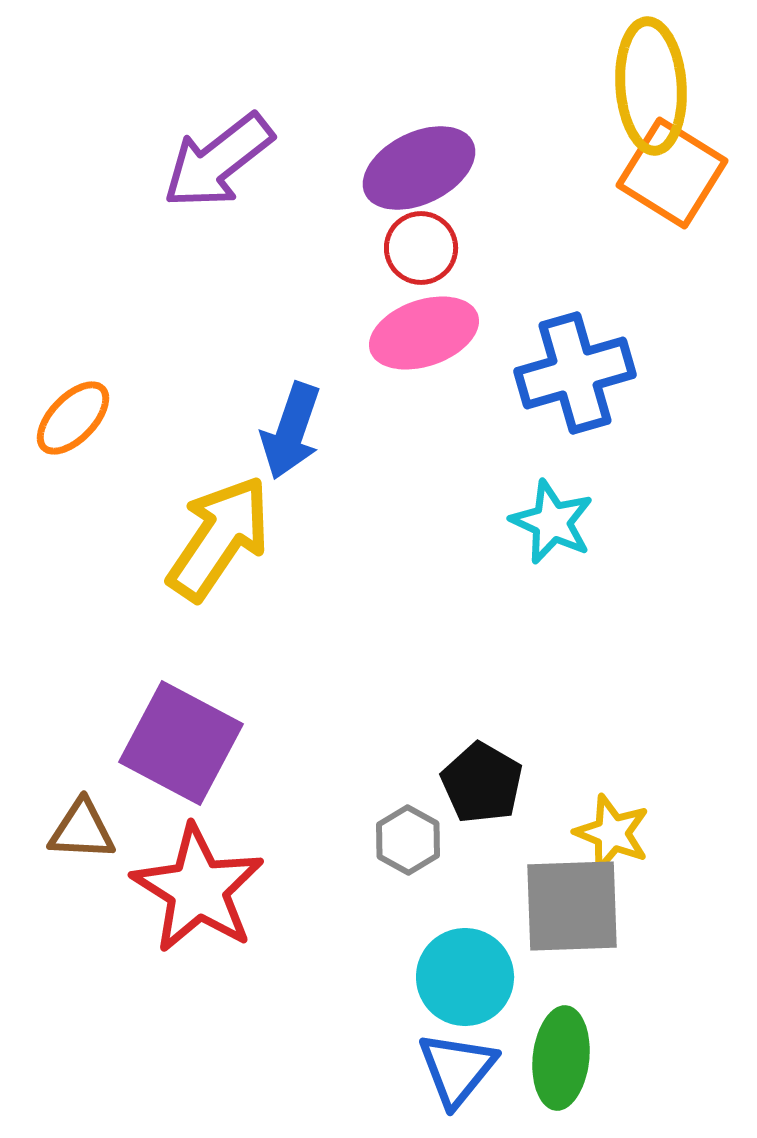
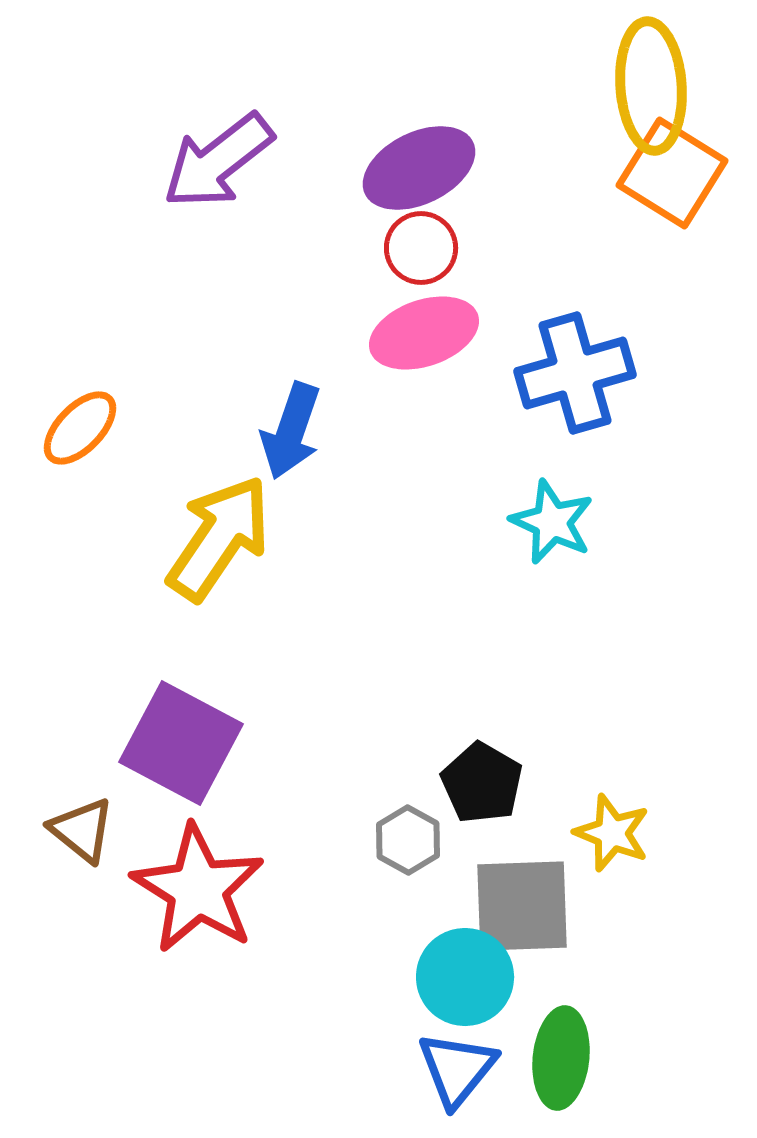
orange ellipse: moved 7 px right, 10 px down
brown triangle: rotated 36 degrees clockwise
gray square: moved 50 px left
